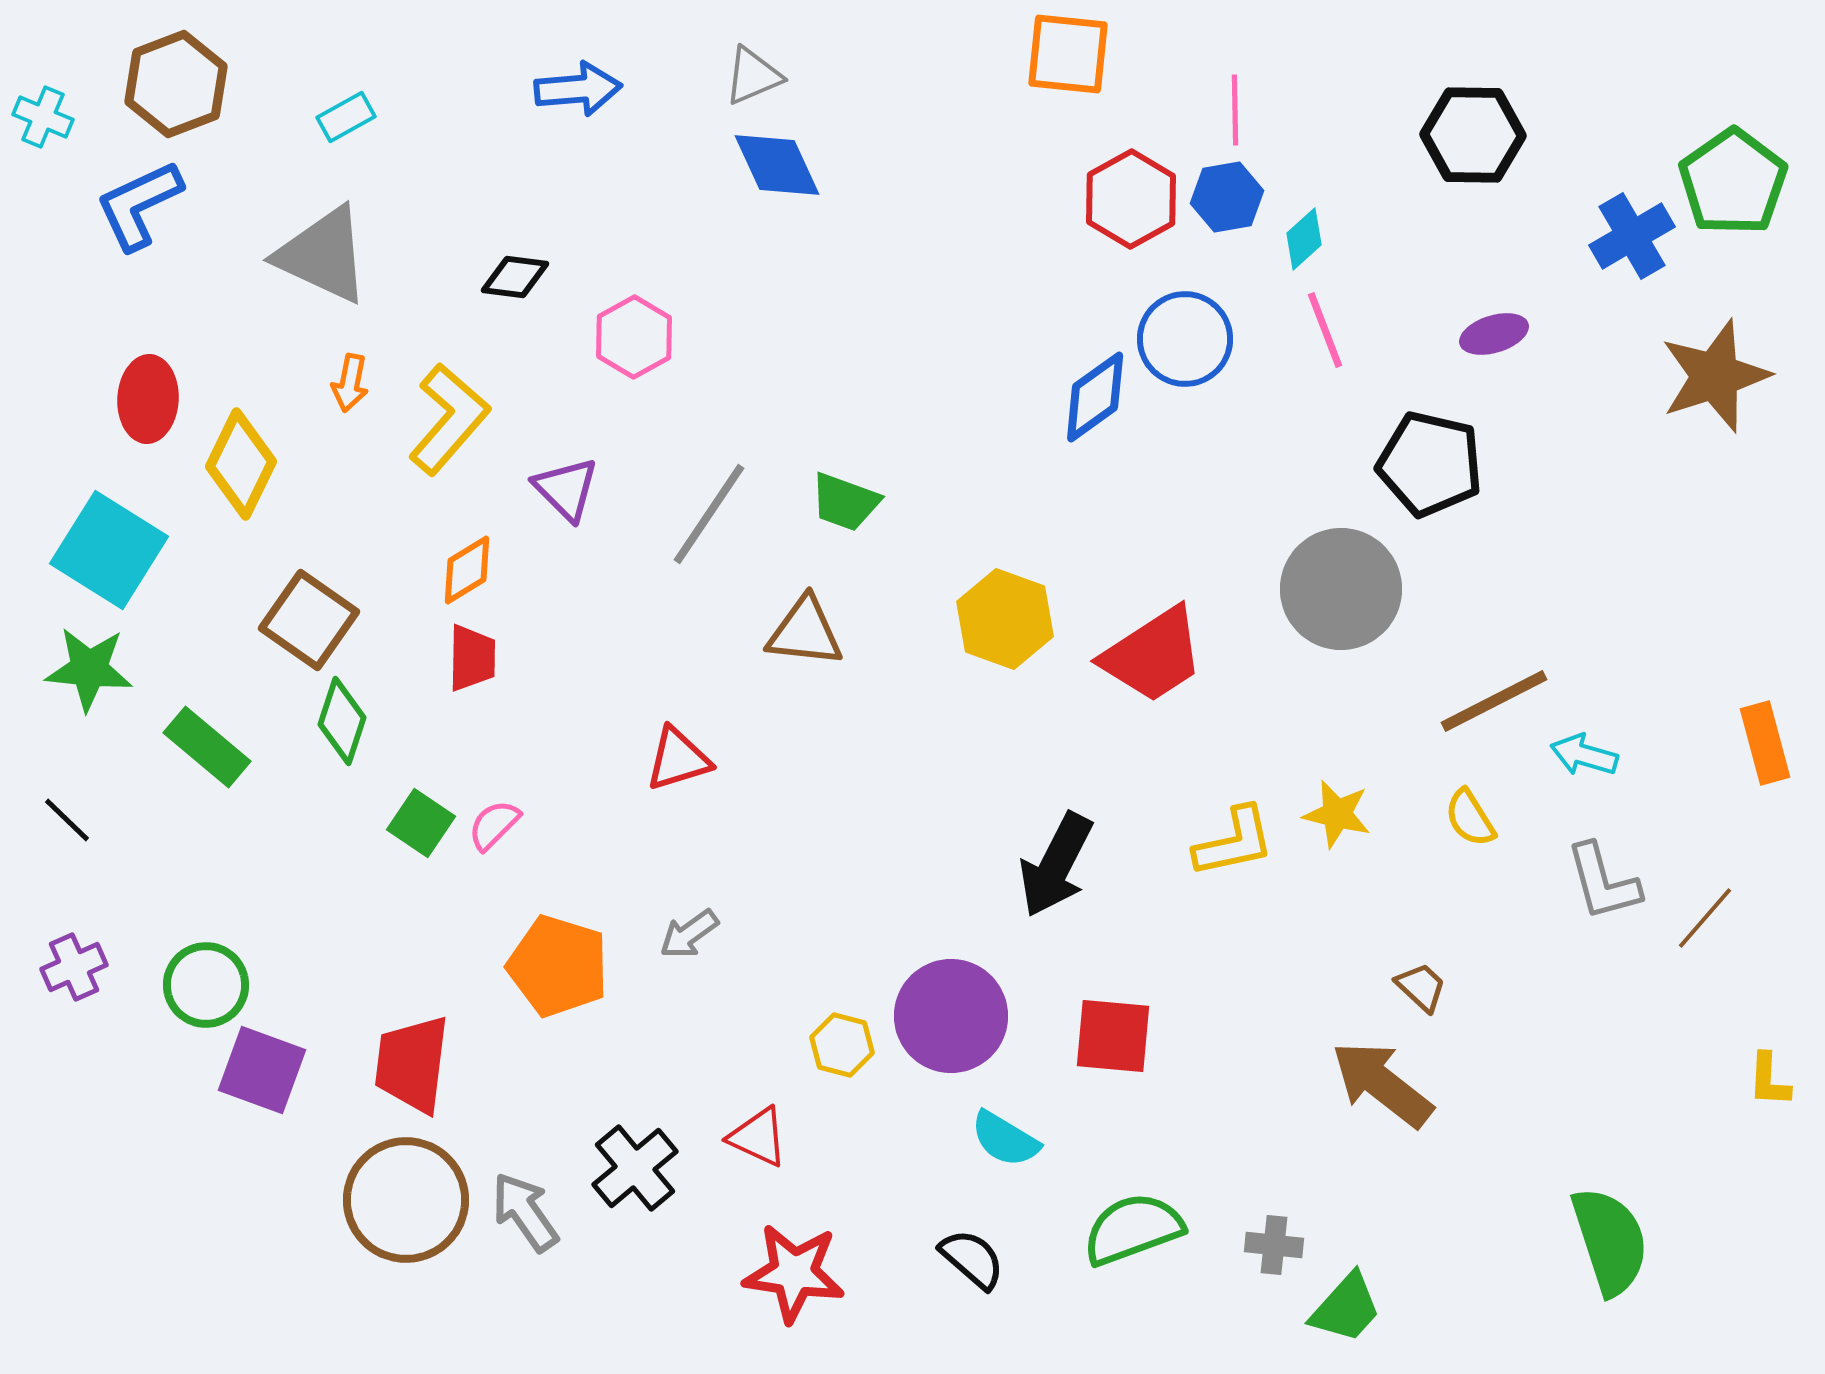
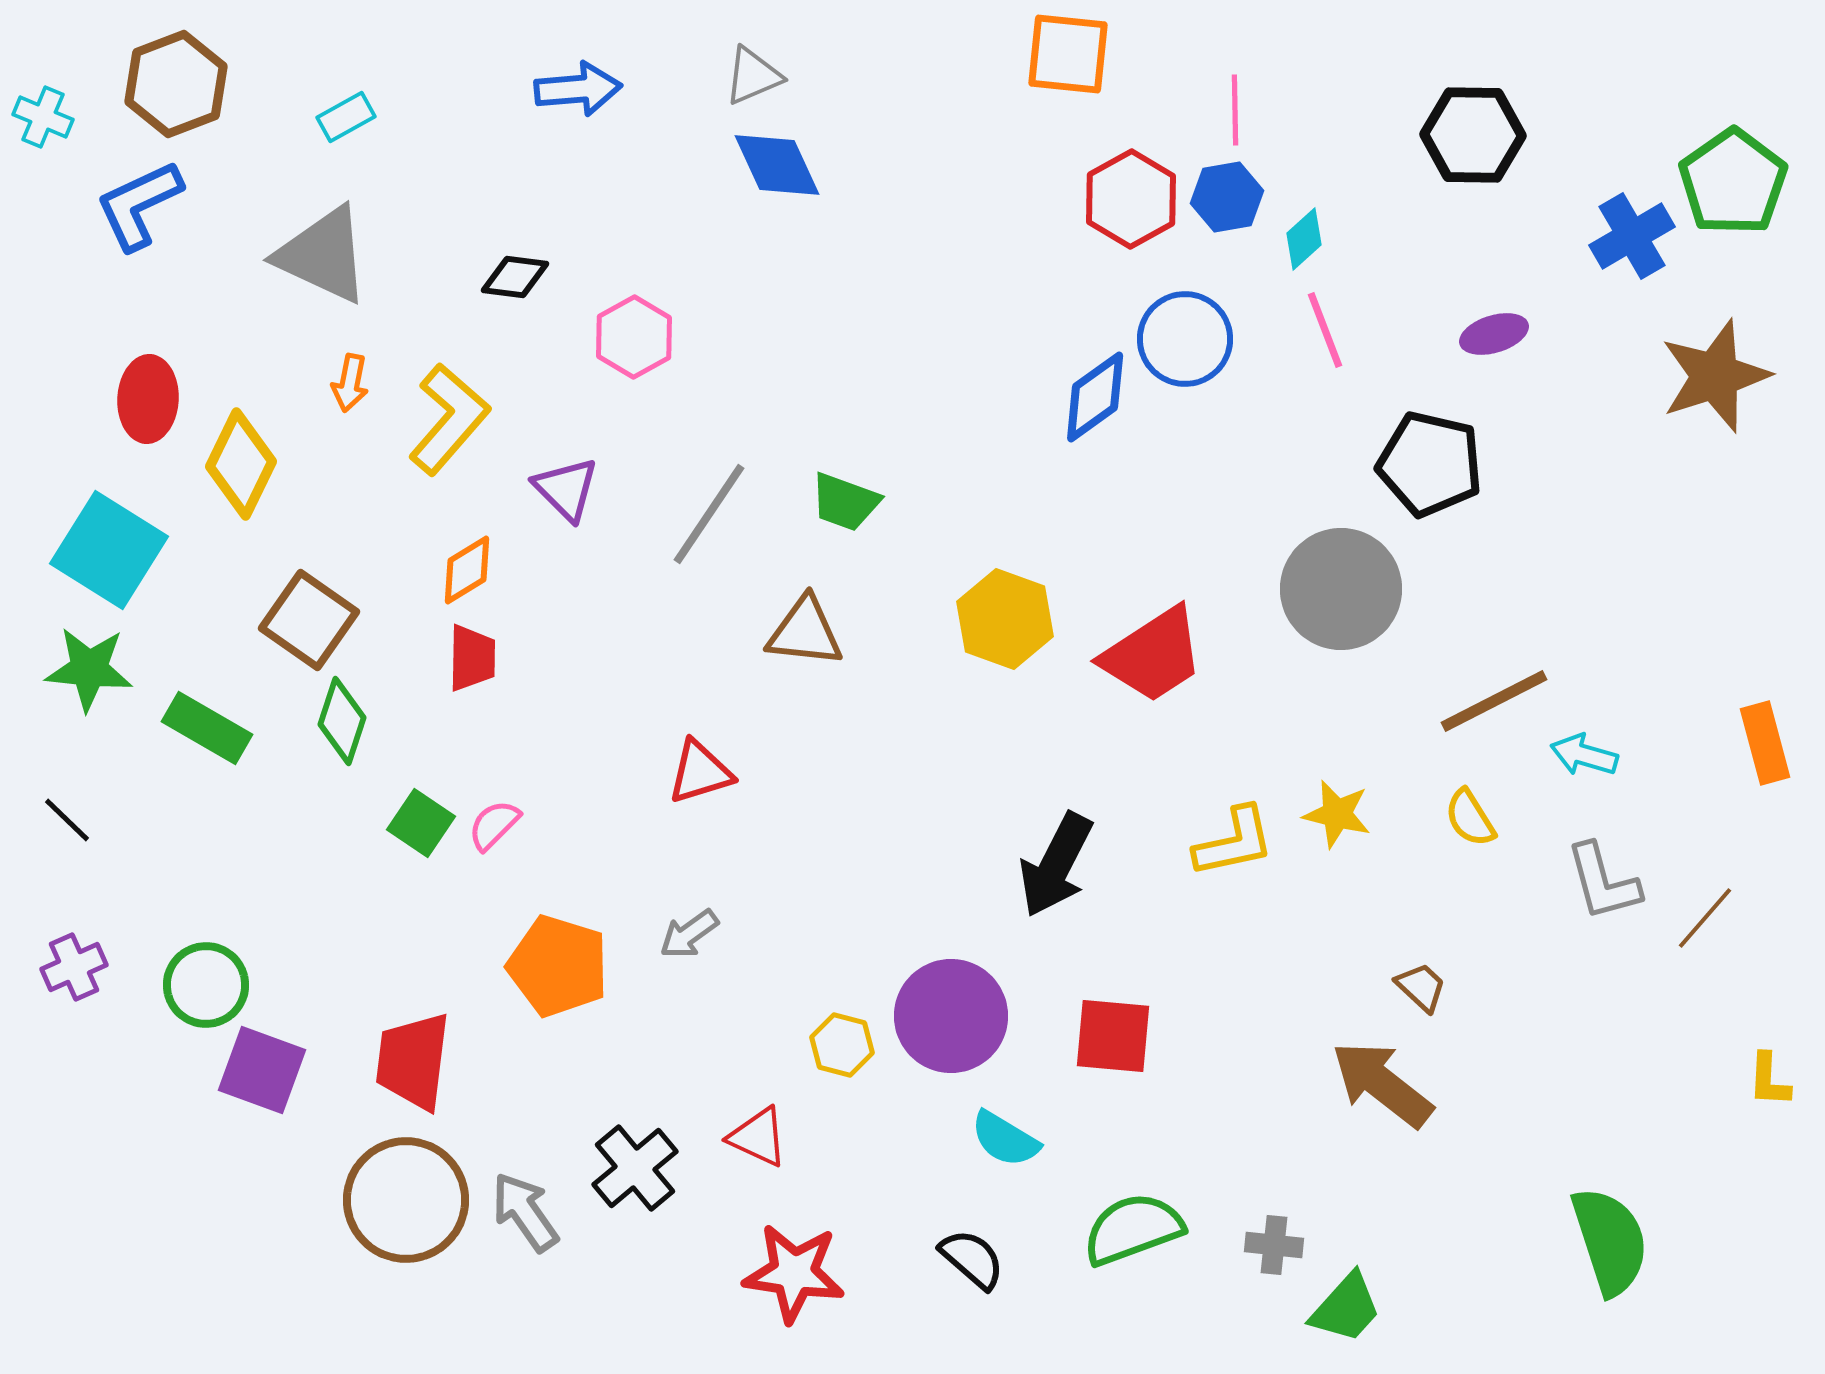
green rectangle at (207, 747): moved 19 px up; rotated 10 degrees counterclockwise
red triangle at (678, 759): moved 22 px right, 13 px down
red trapezoid at (412, 1064): moved 1 px right, 3 px up
